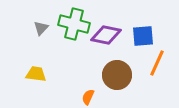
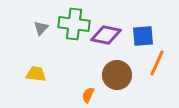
green cross: rotated 8 degrees counterclockwise
orange semicircle: moved 2 px up
